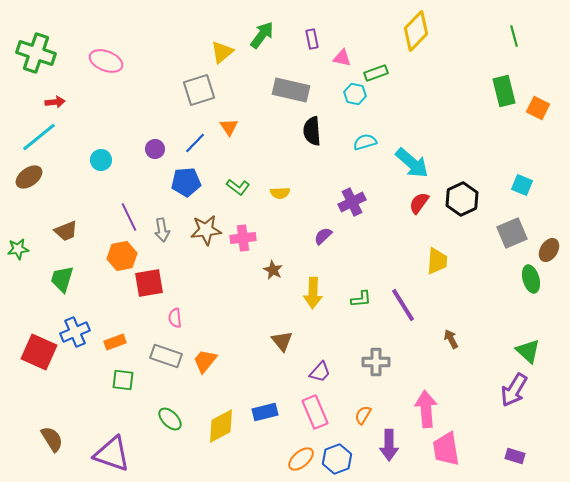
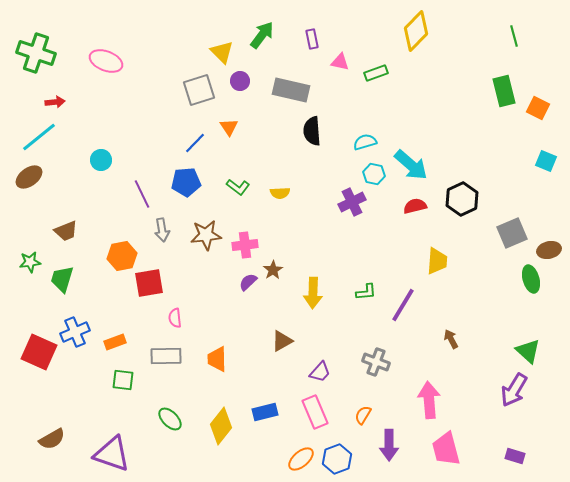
yellow triangle at (222, 52): rotated 35 degrees counterclockwise
pink triangle at (342, 58): moved 2 px left, 4 px down
cyan hexagon at (355, 94): moved 19 px right, 80 px down
purple circle at (155, 149): moved 85 px right, 68 px up
cyan arrow at (412, 163): moved 1 px left, 2 px down
cyan square at (522, 185): moved 24 px right, 24 px up
red semicircle at (419, 203): moved 4 px left, 3 px down; rotated 40 degrees clockwise
purple line at (129, 217): moved 13 px right, 23 px up
brown star at (206, 230): moved 5 px down
purple semicircle at (323, 236): moved 75 px left, 46 px down
pink cross at (243, 238): moved 2 px right, 7 px down
green star at (18, 249): moved 12 px right, 13 px down
brown ellipse at (549, 250): rotated 45 degrees clockwise
brown star at (273, 270): rotated 12 degrees clockwise
green L-shape at (361, 299): moved 5 px right, 7 px up
purple line at (403, 305): rotated 63 degrees clockwise
brown triangle at (282, 341): rotated 40 degrees clockwise
gray rectangle at (166, 356): rotated 20 degrees counterclockwise
orange trapezoid at (205, 361): moved 12 px right, 2 px up; rotated 40 degrees counterclockwise
gray cross at (376, 362): rotated 20 degrees clockwise
pink arrow at (426, 409): moved 3 px right, 9 px up
yellow diamond at (221, 426): rotated 24 degrees counterclockwise
brown semicircle at (52, 439): rotated 92 degrees clockwise
pink trapezoid at (446, 449): rotated 6 degrees counterclockwise
